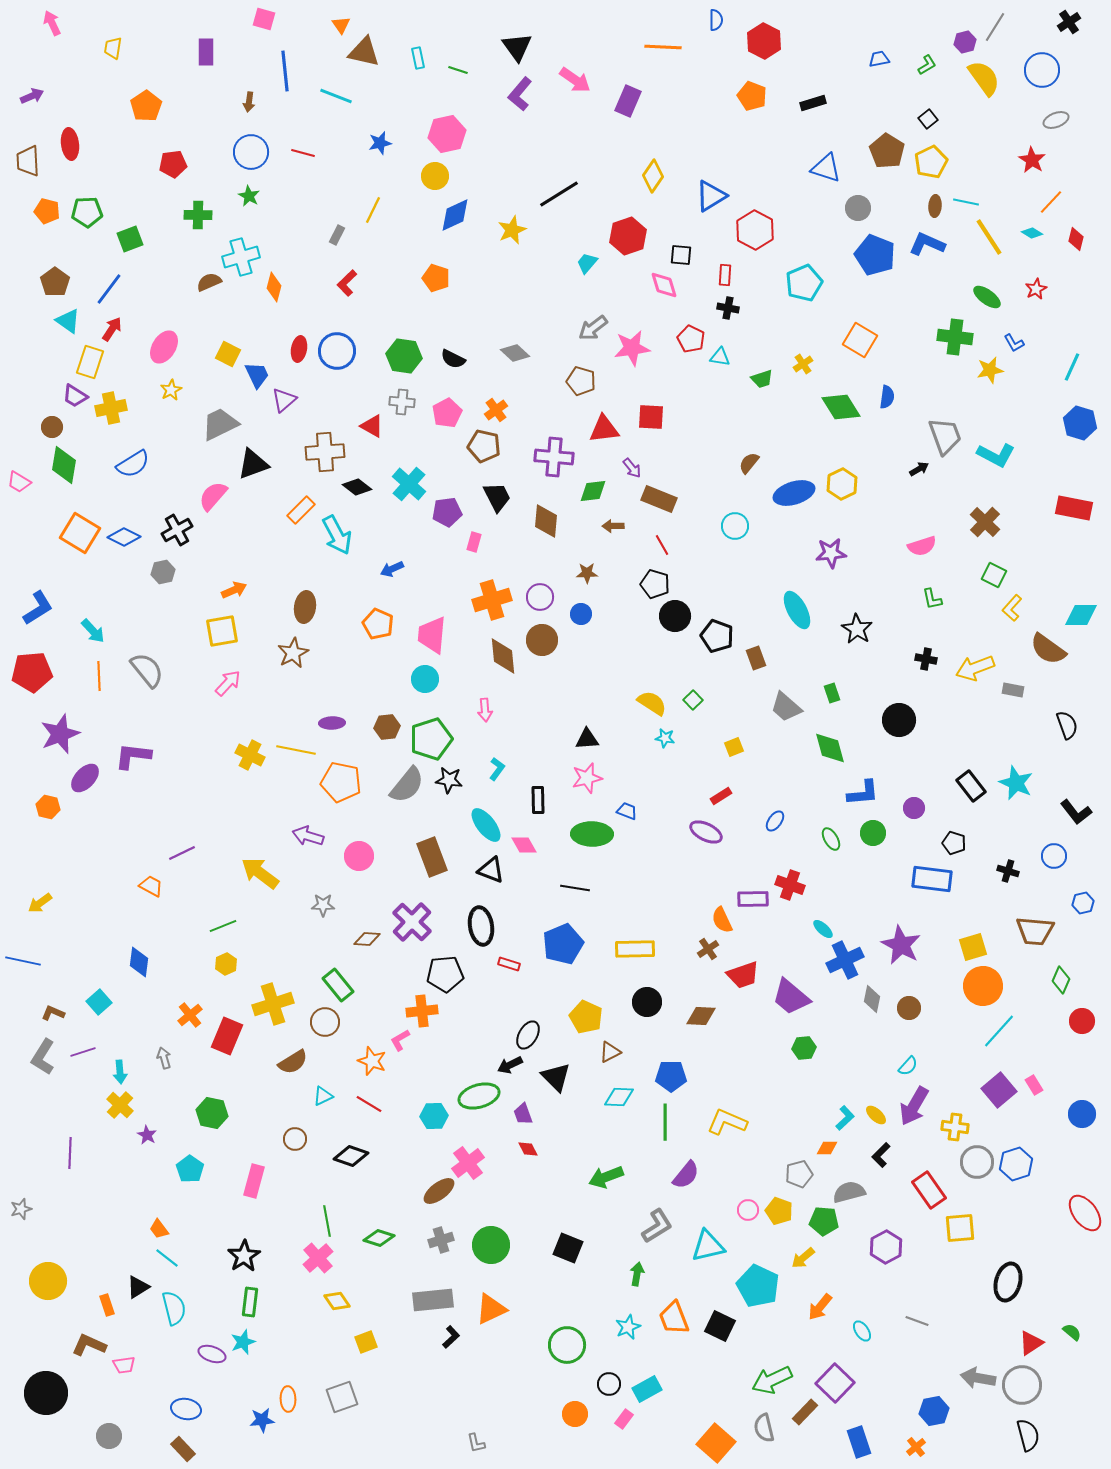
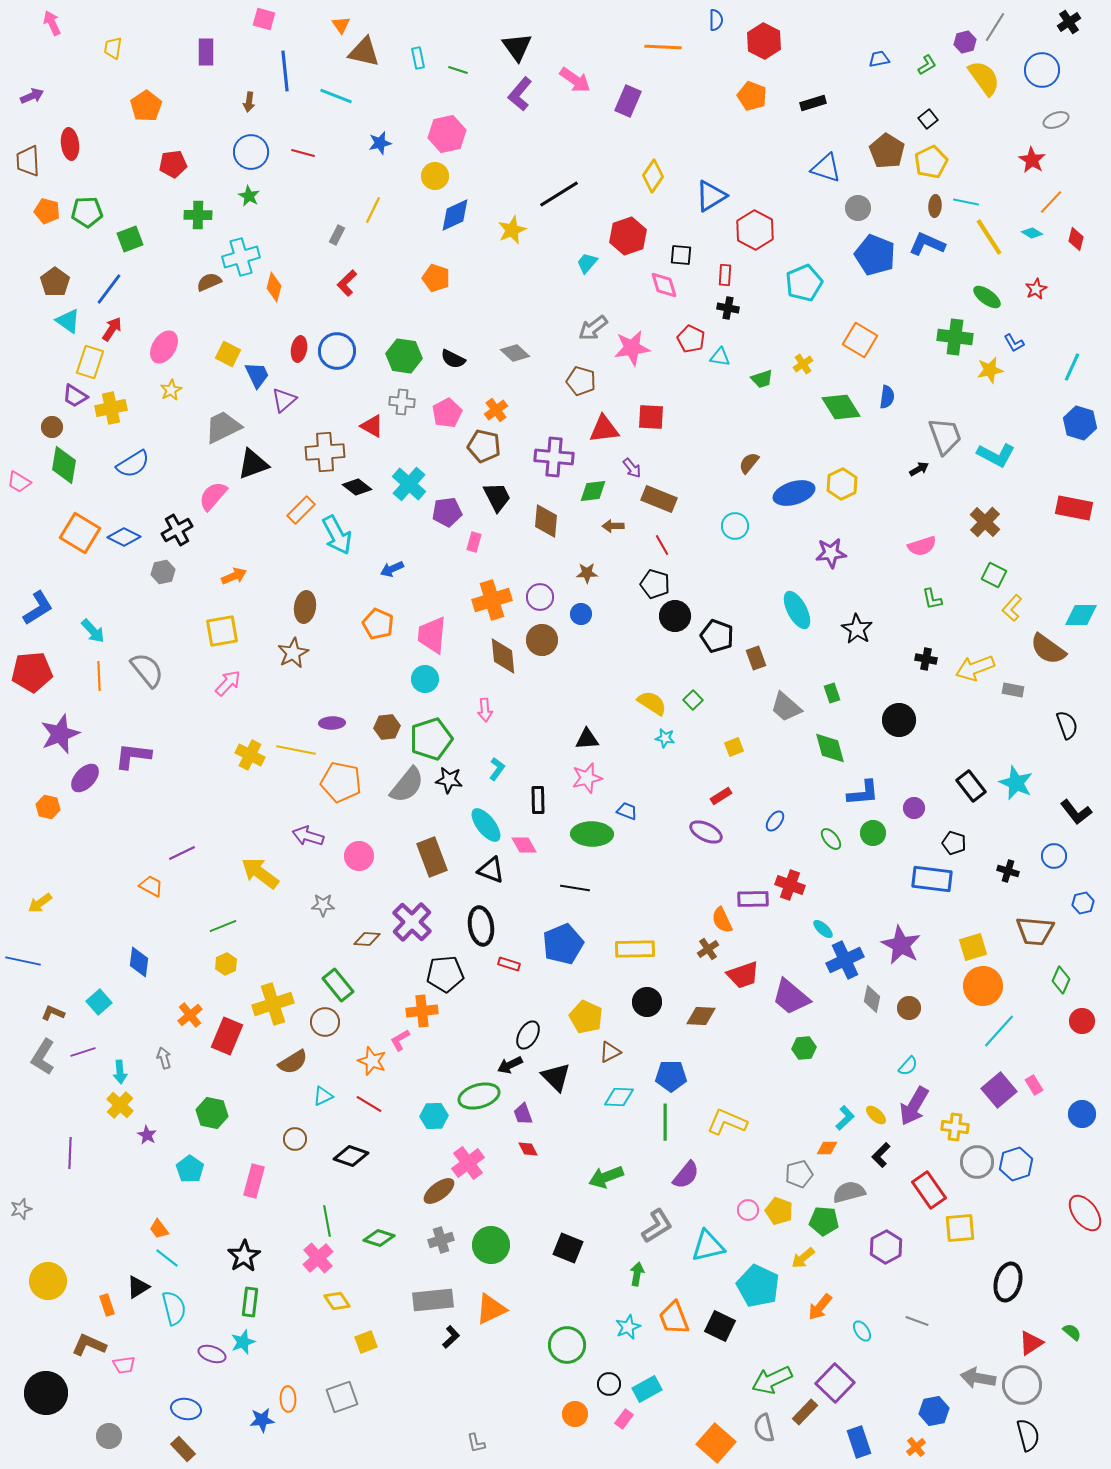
gray trapezoid at (220, 424): moved 3 px right, 3 px down
orange arrow at (234, 590): moved 14 px up
green ellipse at (831, 839): rotated 10 degrees counterclockwise
